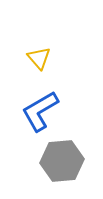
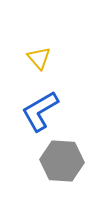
gray hexagon: rotated 9 degrees clockwise
